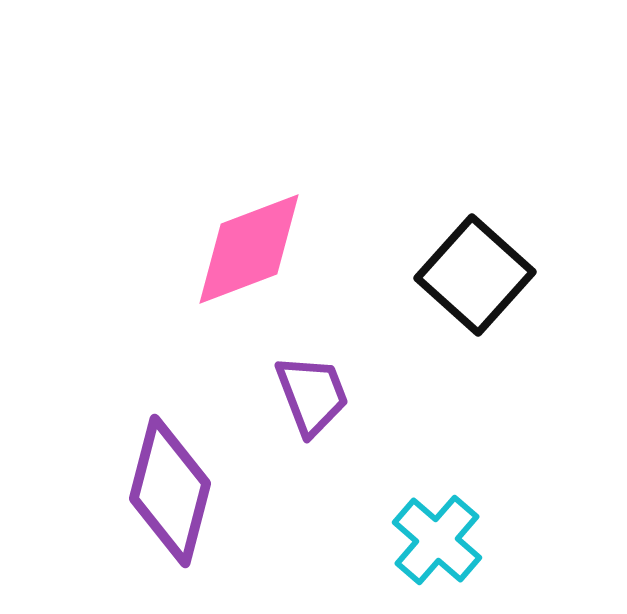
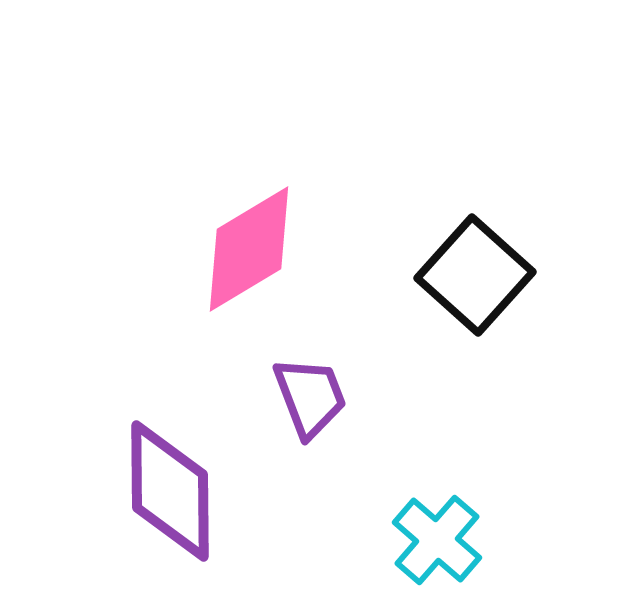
pink diamond: rotated 10 degrees counterclockwise
purple trapezoid: moved 2 px left, 2 px down
purple diamond: rotated 15 degrees counterclockwise
